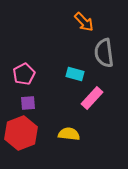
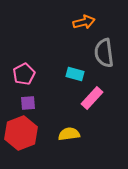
orange arrow: rotated 60 degrees counterclockwise
yellow semicircle: rotated 15 degrees counterclockwise
